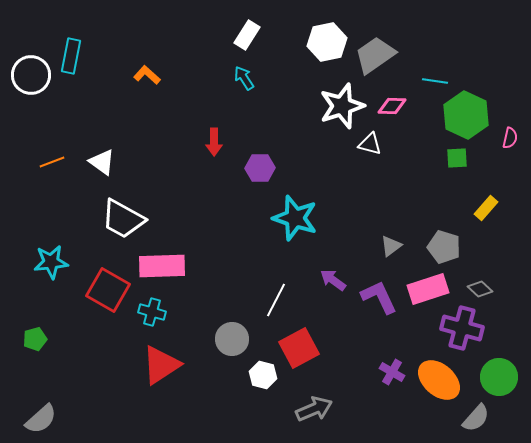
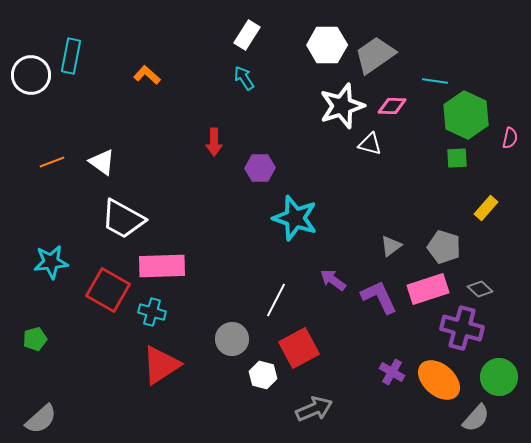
white hexagon at (327, 42): moved 3 px down; rotated 12 degrees clockwise
